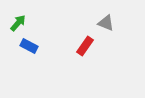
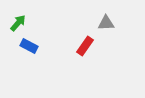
gray triangle: rotated 24 degrees counterclockwise
